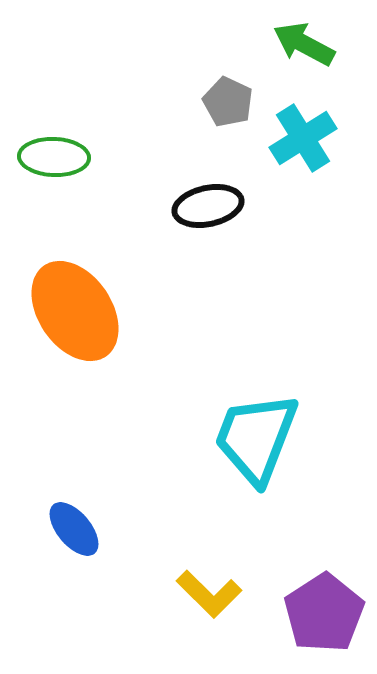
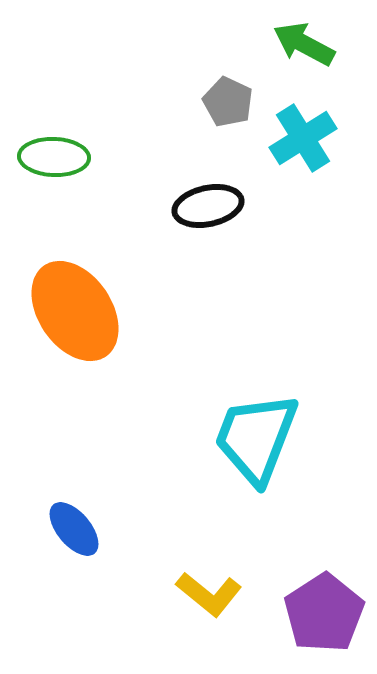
yellow L-shape: rotated 6 degrees counterclockwise
